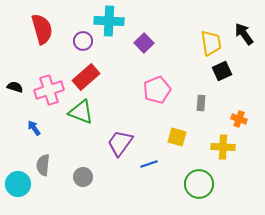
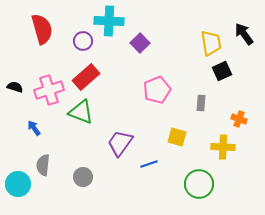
purple square: moved 4 px left
